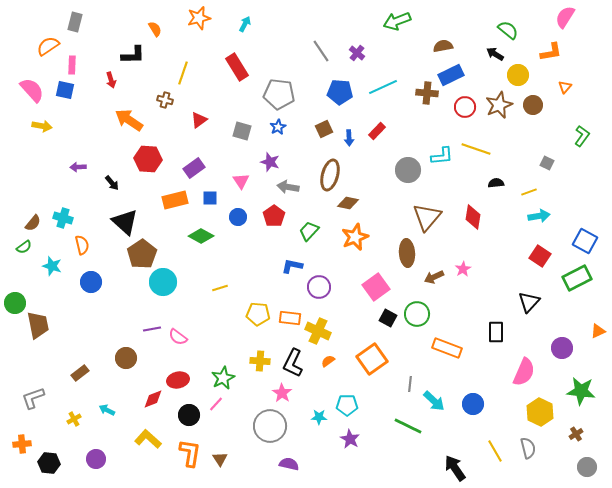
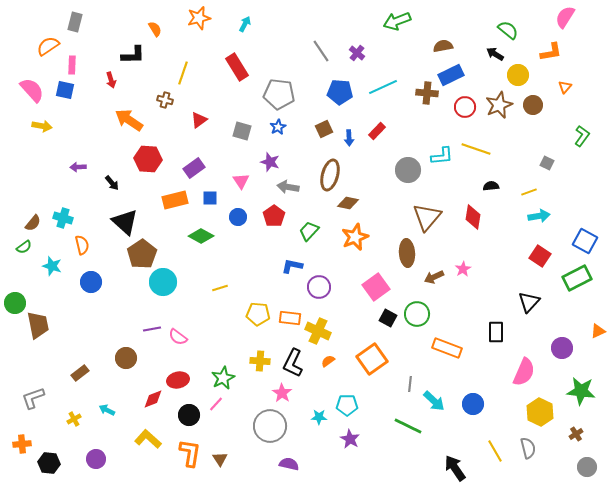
black semicircle at (496, 183): moved 5 px left, 3 px down
